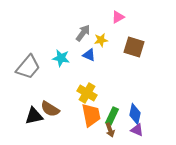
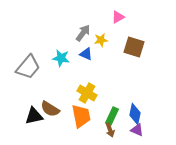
blue triangle: moved 3 px left, 1 px up
orange trapezoid: moved 10 px left, 1 px down
